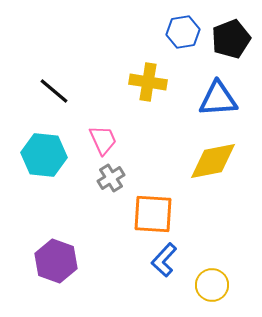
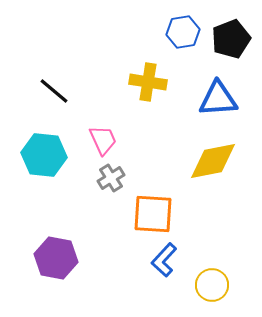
purple hexagon: moved 3 px up; rotated 9 degrees counterclockwise
